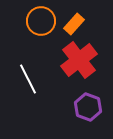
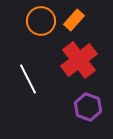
orange rectangle: moved 4 px up
